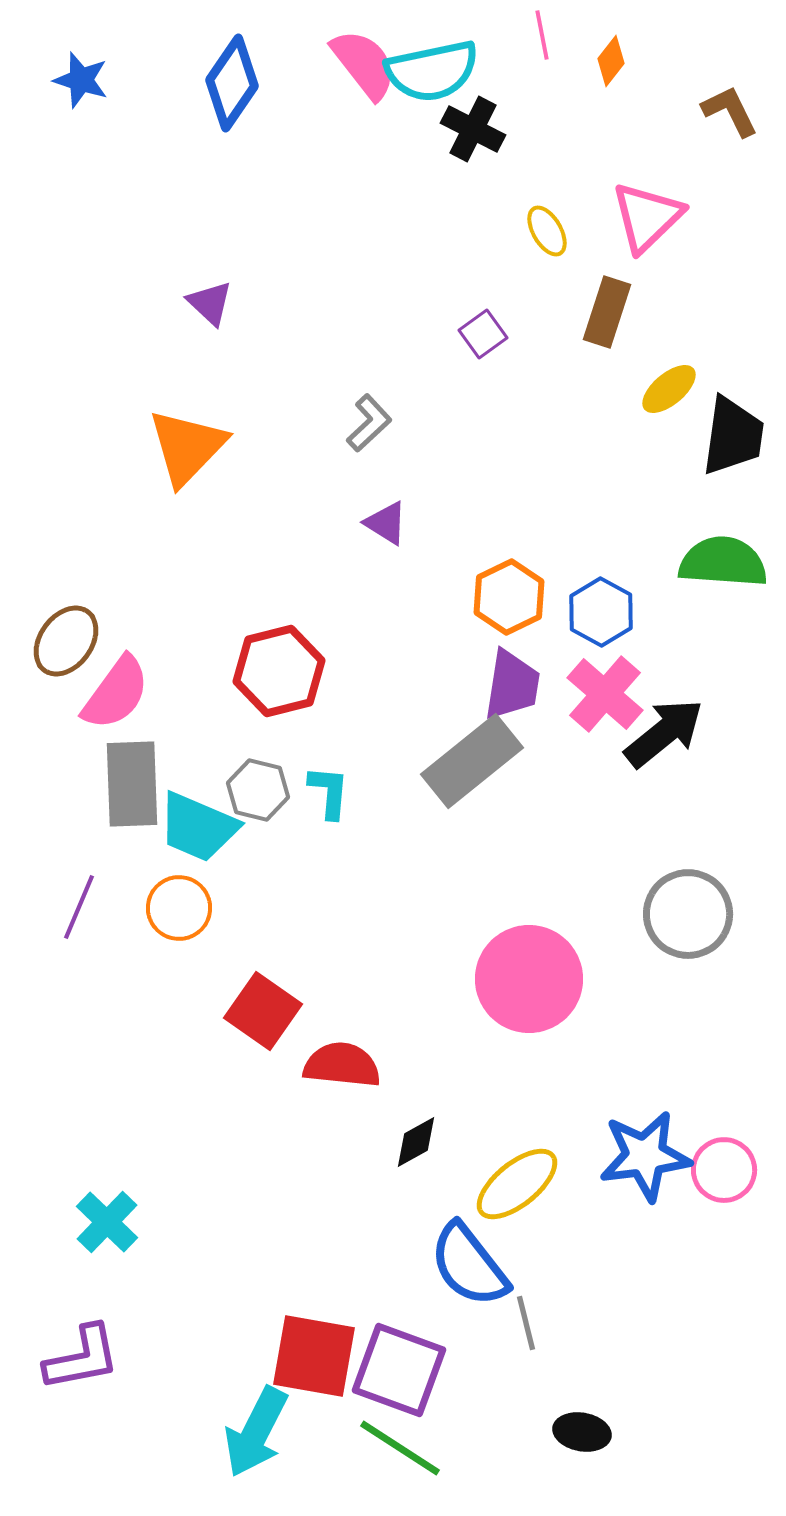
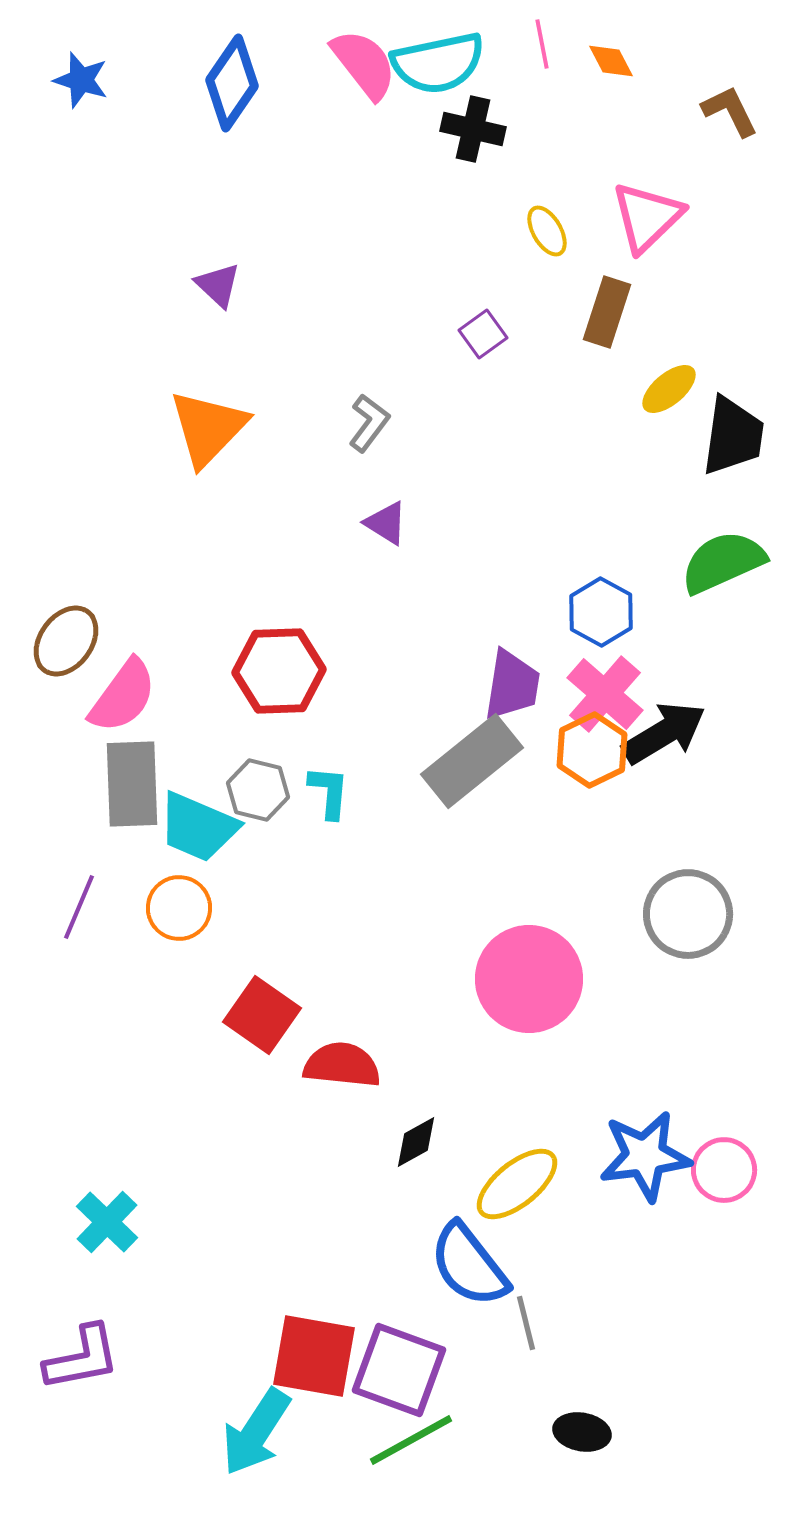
pink line at (542, 35): moved 9 px down
orange diamond at (611, 61): rotated 66 degrees counterclockwise
cyan semicircle at (432, 71): moved 6 px right, 8 px up
black cross at (473, 129): rotated 14 degrees counterclockwise
purple triangle at (210, 303): moved 8 px right, 18 px up
gray L-shape at (369, 423): rotated 10 degrees counterclockwise
orange triangle at (187, 447): moved 21 px right, 19 px up
green semicircle at (723, 562): rotated 28 degrees counterclockwise
orange hexagon at (509, 597): moved 83 px right, 153 px down
red hexagon at (279, 671): rotated 12 degrees clockwise
pink semicircle at (116, 693): moved 7 px right, 3 px down
black arrow at (664, 733): rotated 8 degrees clockwise
red square at (263, 1011): moved 1 px left, 4 px down
cyan arrow at (256, 1432): rotated 6 degrees clockwise
green line at (400, 1448): moved 11 px right, 8 px up; rotated 62 degrees counterclockwise
